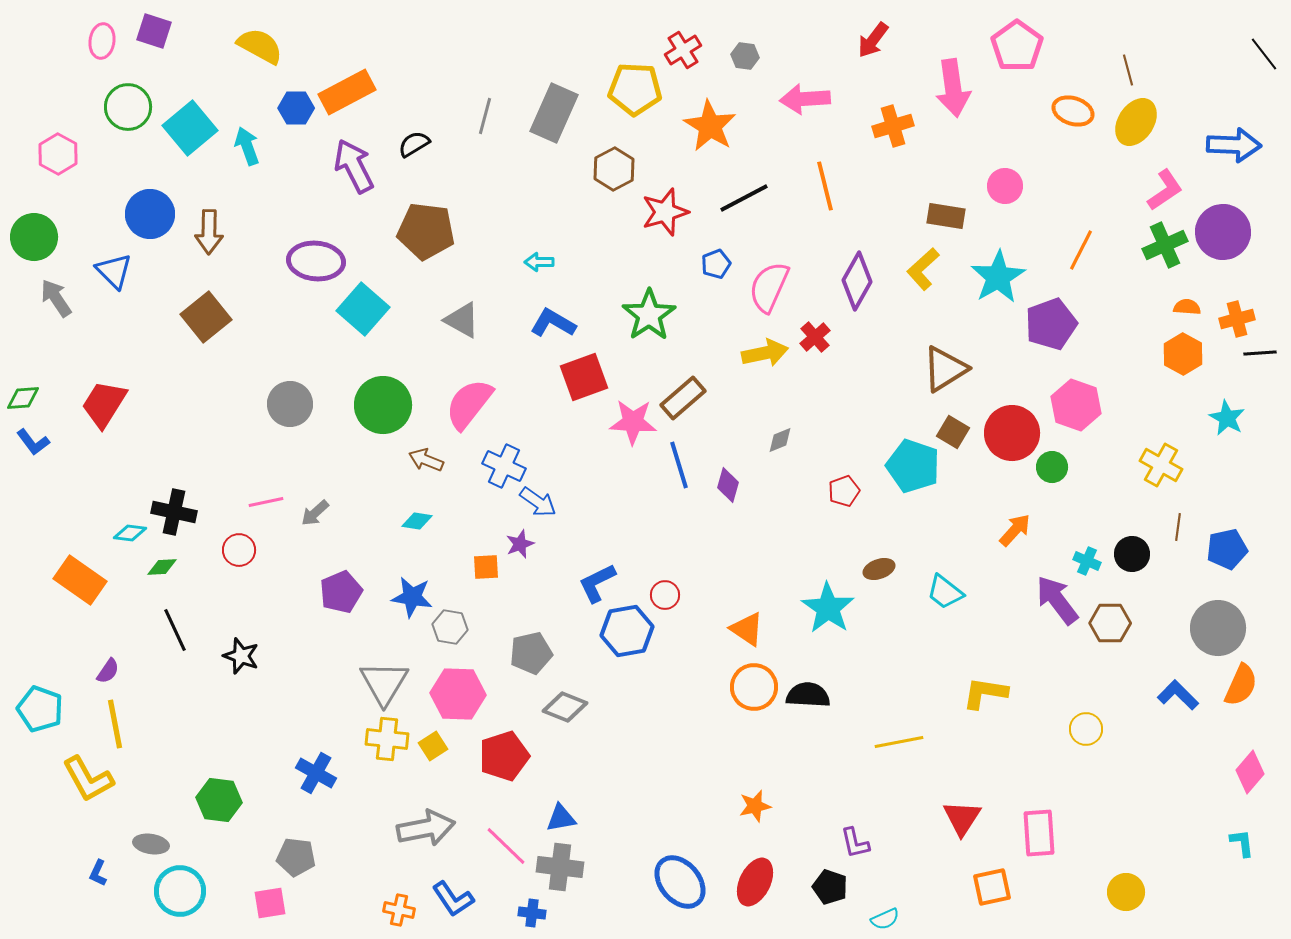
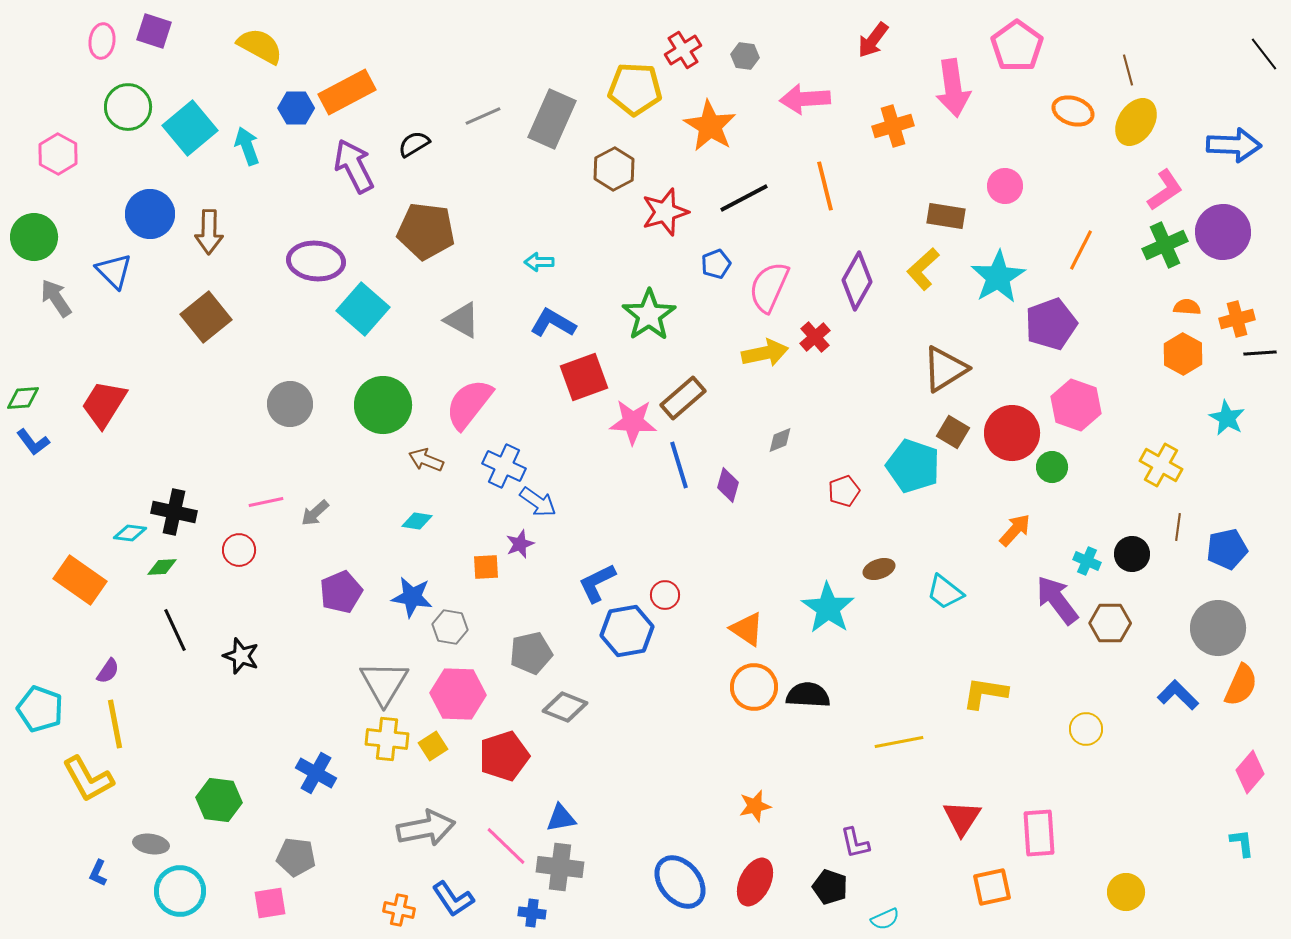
gray rectangle at (554, 113): moved 2 px left, 6 px down
gray line at (485, 116): moved 2 px left; rotated 51 degrees clockwise
